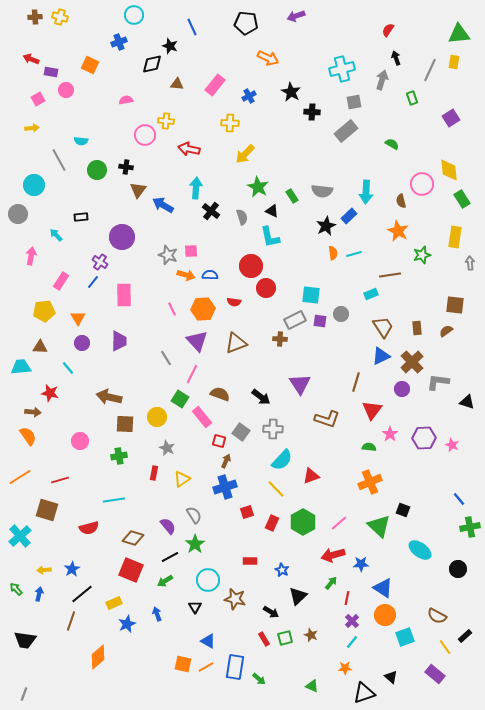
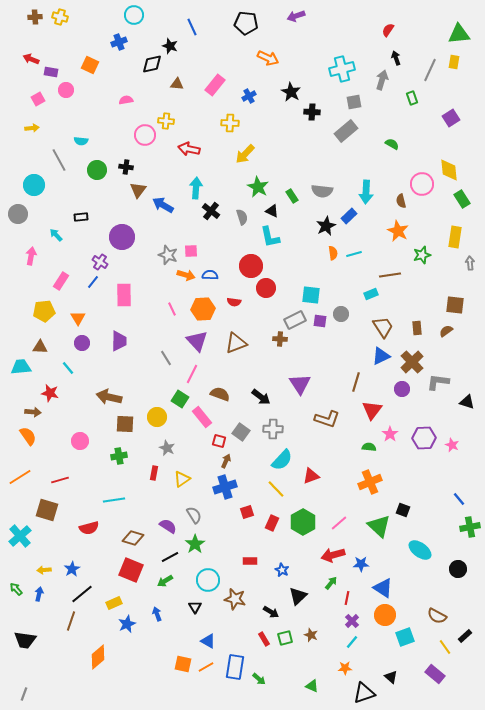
purple semicircle at (168, 526): rotated 18 degrees counterclockwise
